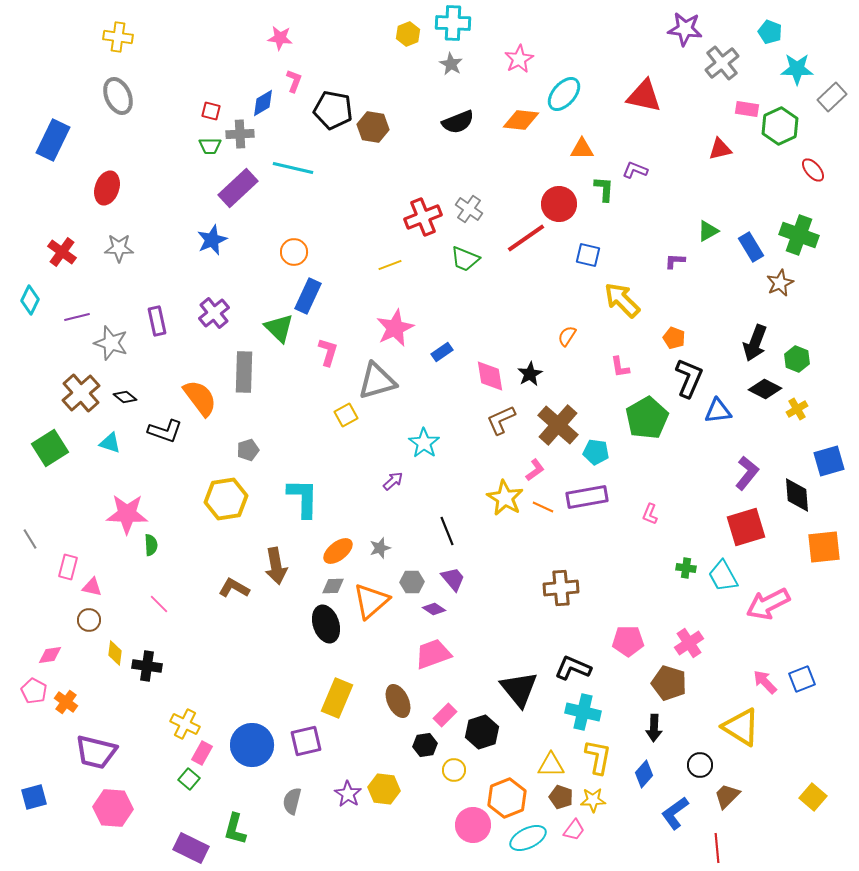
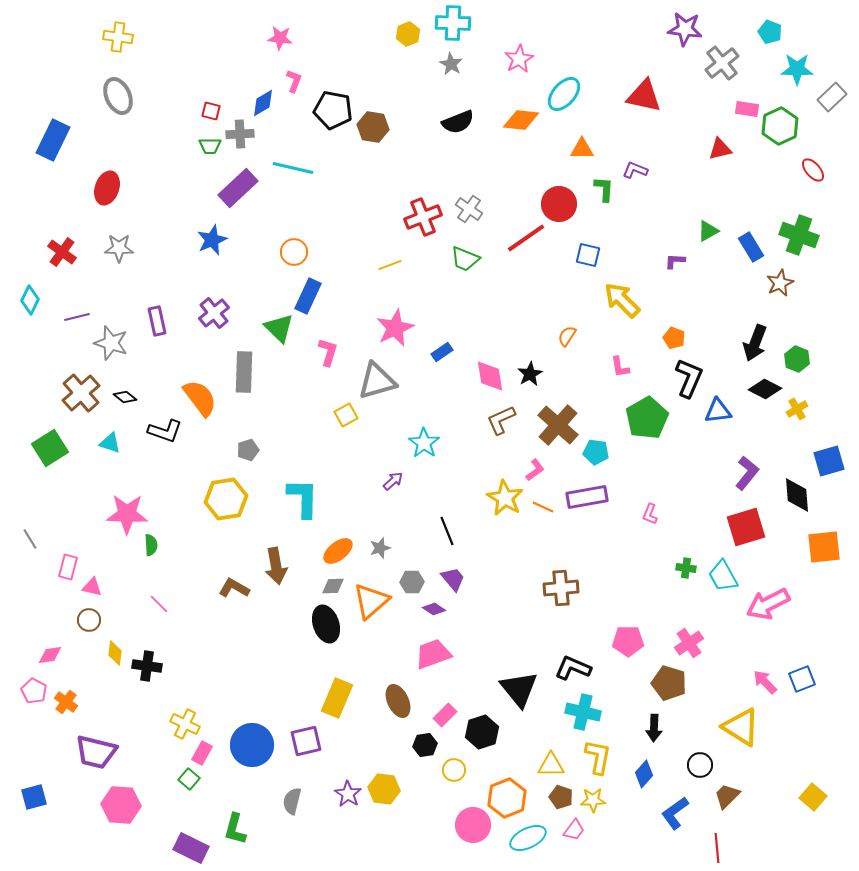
pink hexagon at (113, 808): moved 8 px right, 3 px up
